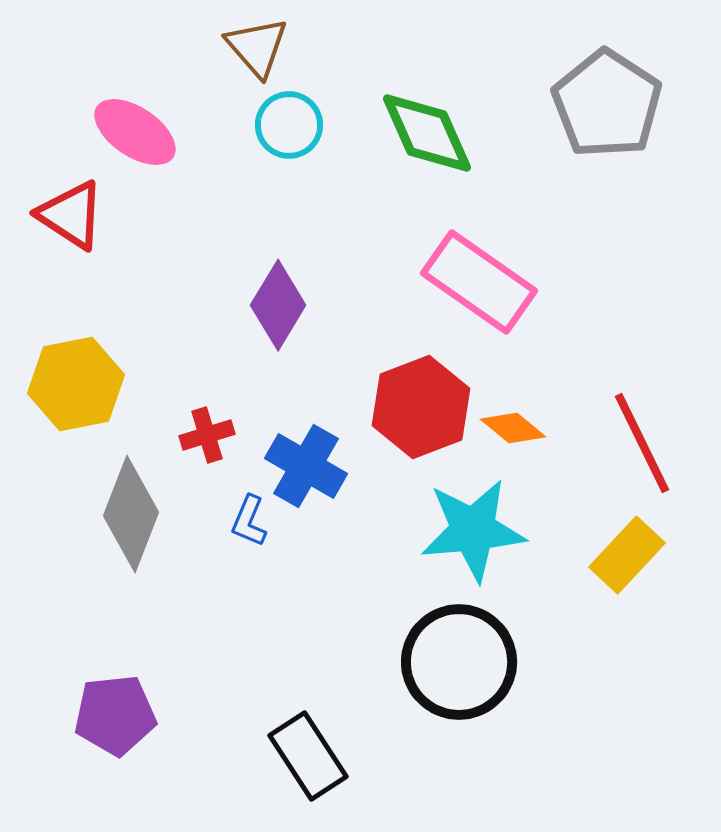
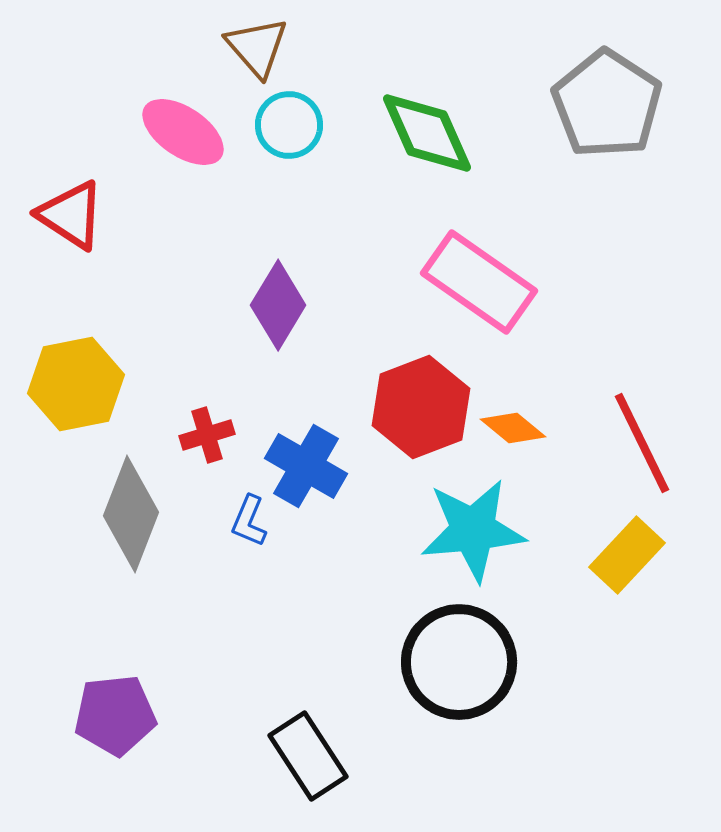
pink ellipse: moved 48 px right
